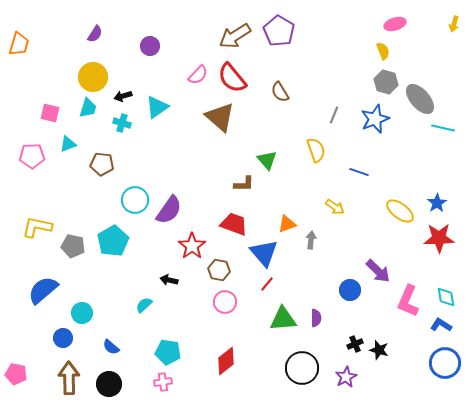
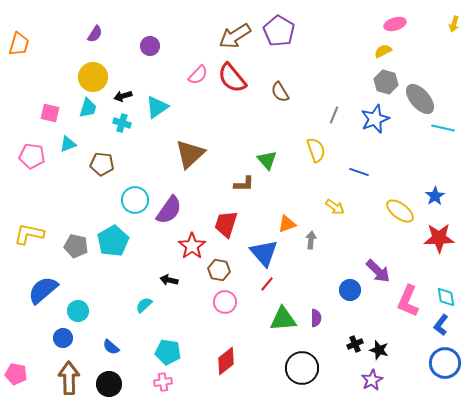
yellow semicircle at (383, 51): rotated 96 degrees counterclockwise
brown triangle at (220, 117): moved 30 px left, 37 px down; rotated 36 degrees clockwise
pink pentagon at (32, 156): rotated 10 degrees clockwise
blue star at (437, 203): moved 2 px left, 7 px up
red trapezoid at (234, 224): moved 8 px left; rotated 92 degrees counterclockwise
yellow L-shape at (37, 227): moved 8 px left, 7 px down
gray pentagon at (73, 246): moved 3 px right
cyan circle at (82, 313): moved 4 px left, 2 px up
blue L-shape at (441, 325): rotated 85 degrees counterclockwise
purple star at (346, 377): moved 26 px right, 3 px down
